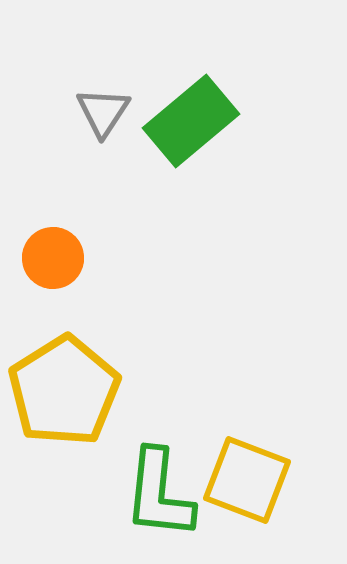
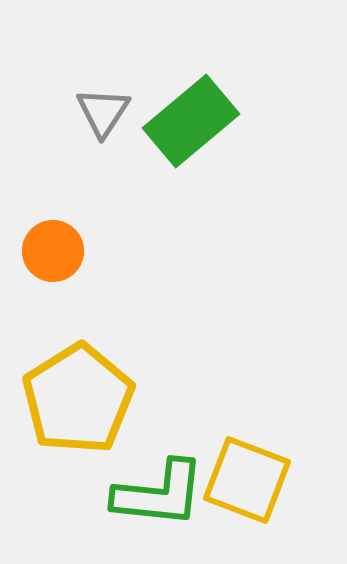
orange circle: moved 7 px up
yellow pentagon: moved 14 px right, 8 px down
green L-shape: rotated 90 degrees counterclockwise
